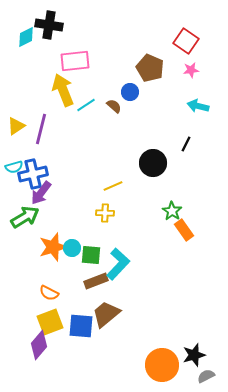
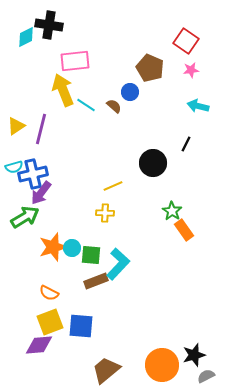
cyan line: rotated 66 degrees clockwise
brown trapezoid: moved 56 px down
purple diamond: rotated 44 degrees clockwise
